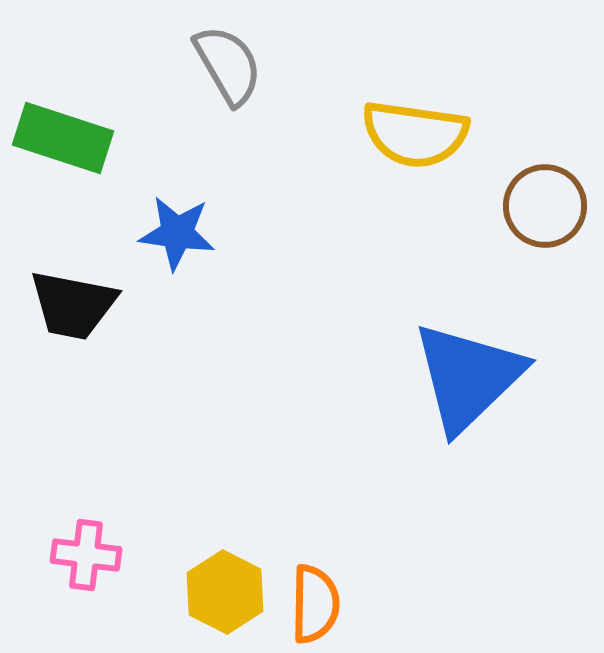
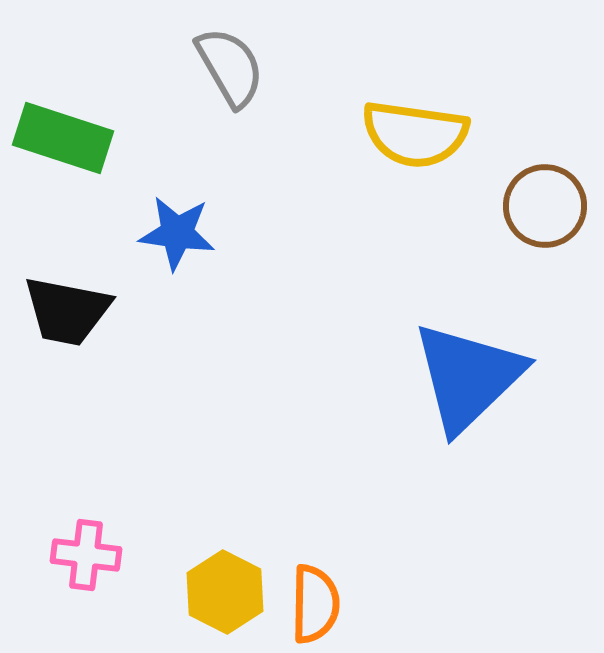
gray semicircle: moved 2 px right, 2 px down
black trapezoid: moved 6 px left, 6 px down
